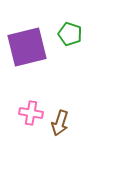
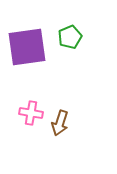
green pentagon: moved 3 px down; rotated 30 degrees clockwise
purple square: rotated 6 degrees clockwise
